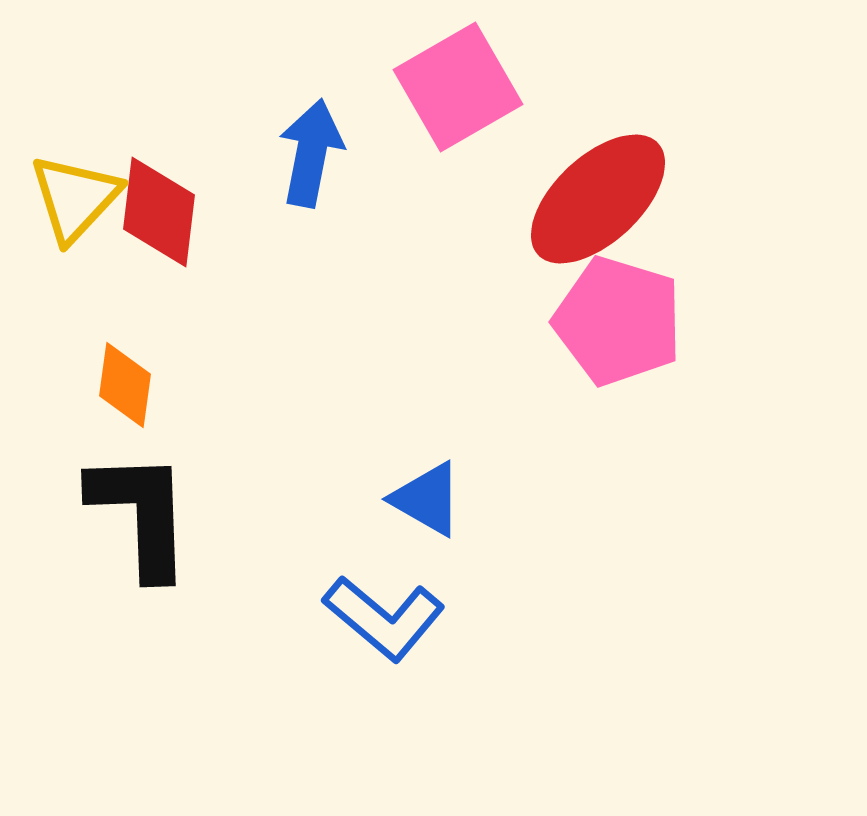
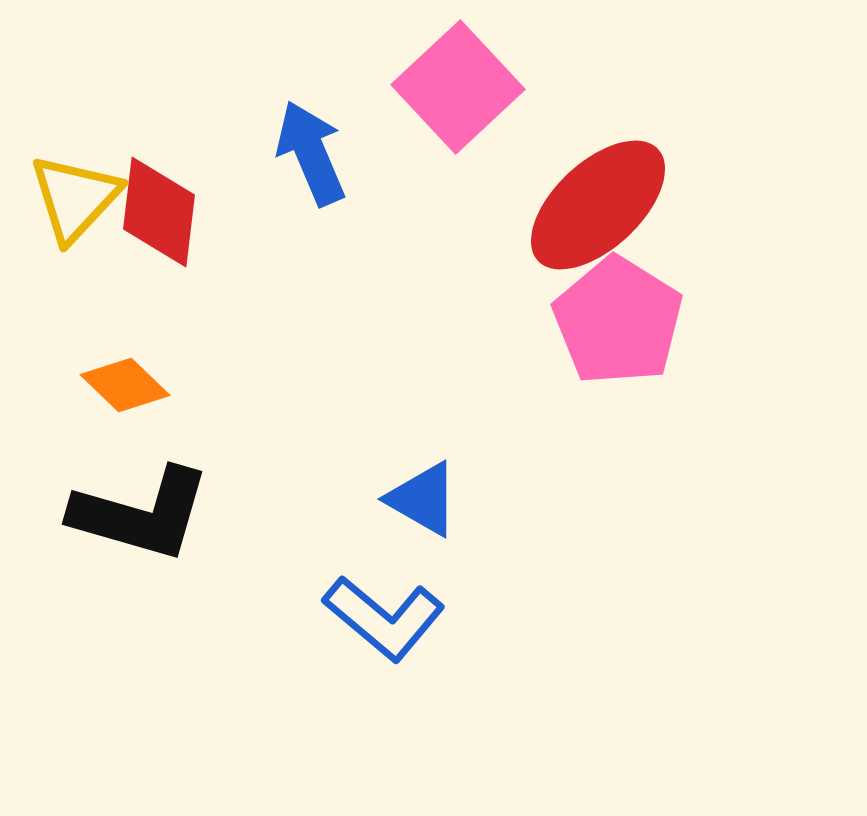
pink square: rotated 13 degrees counterclockwise
blue arrow: rotated 34 degrees counterclockwise
red ellipse: moved 6 px down
pink pentagon: rotated 15 degrees clockwise
orange diamond: rotated 54 degrees counterclockwise
blue triangle: moved 4 px left
black L-shape: rotated 108 degrees clockwise
